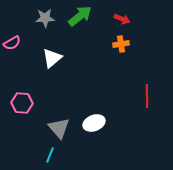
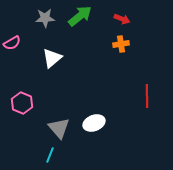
pink hexagon: rotated 20 degrees clockwise
